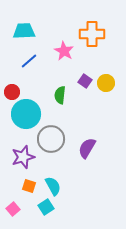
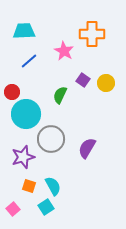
purple square: moved 2 px left, 1 px up
green semicircle: rotated 18 degrees clockwise
